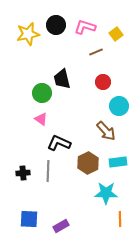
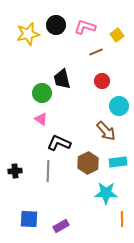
yellow square: moved 1 px right, 1 px down
red circle: moved 1 px left, 1 px up
black cross: moved 8 px left, 2 px up
orange line: moved 2 px right
